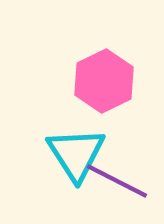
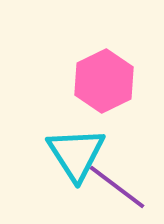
purple line: moved 6 px down; rotated 10 degrees clockwise
